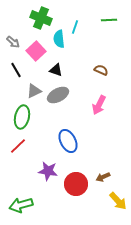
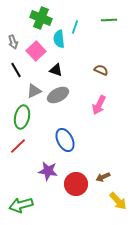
gray arrow: rotated 32 degrees clockwise
blue ellipse: moved 3 px left, 1 px up
